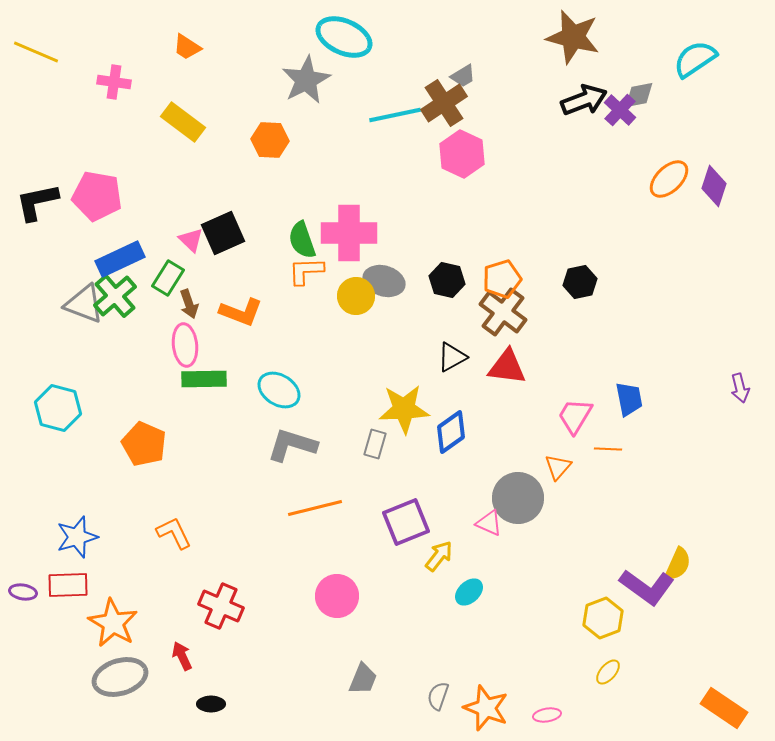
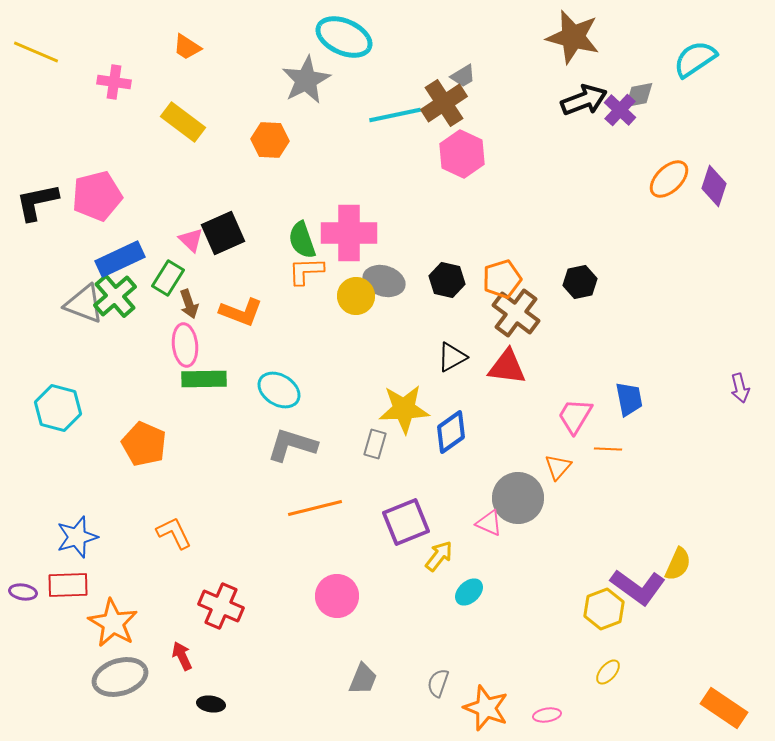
pink pentagon at (97, 196): rotated 24 degrees counterclockwise
brown cross at (503, 312): moved 13 px right, 1 px down
purple L-shape at (647, 587): moved 9 px left
yellow hexagon at (603, 618): moved 1 px right, 9 px up
gray semicircle at (438, 696): moved 13 px up
black ellipse at (211, 704): rotated 8 degrees clockwise
